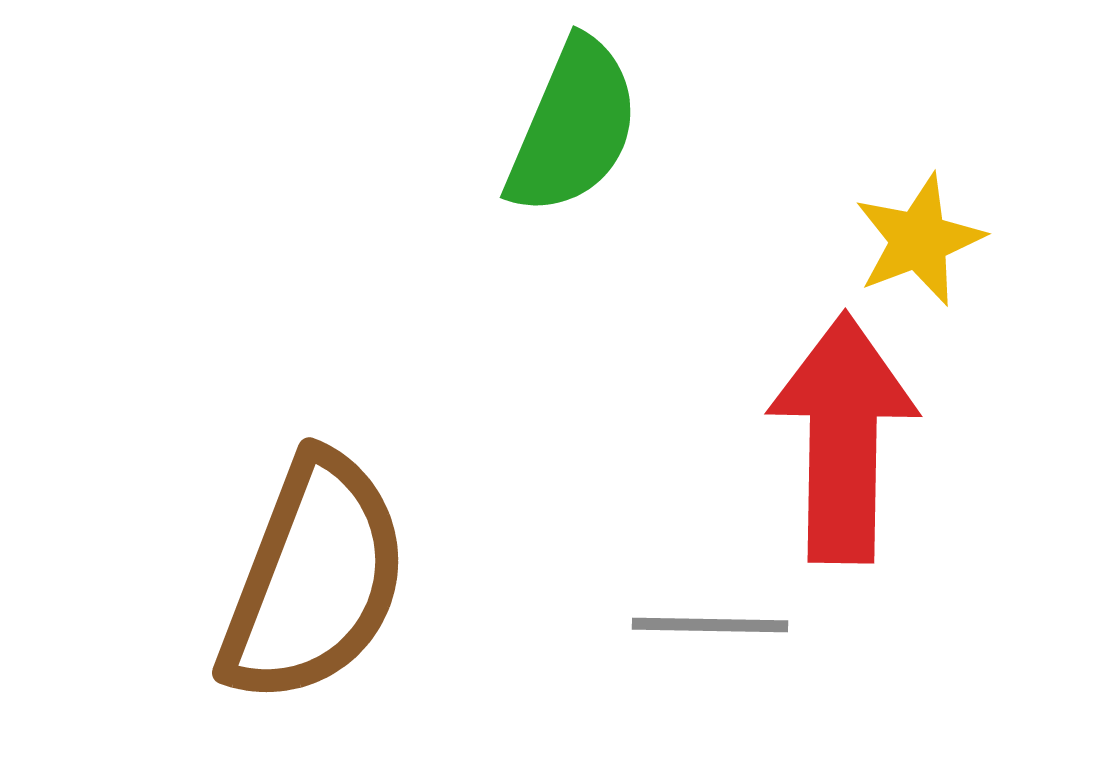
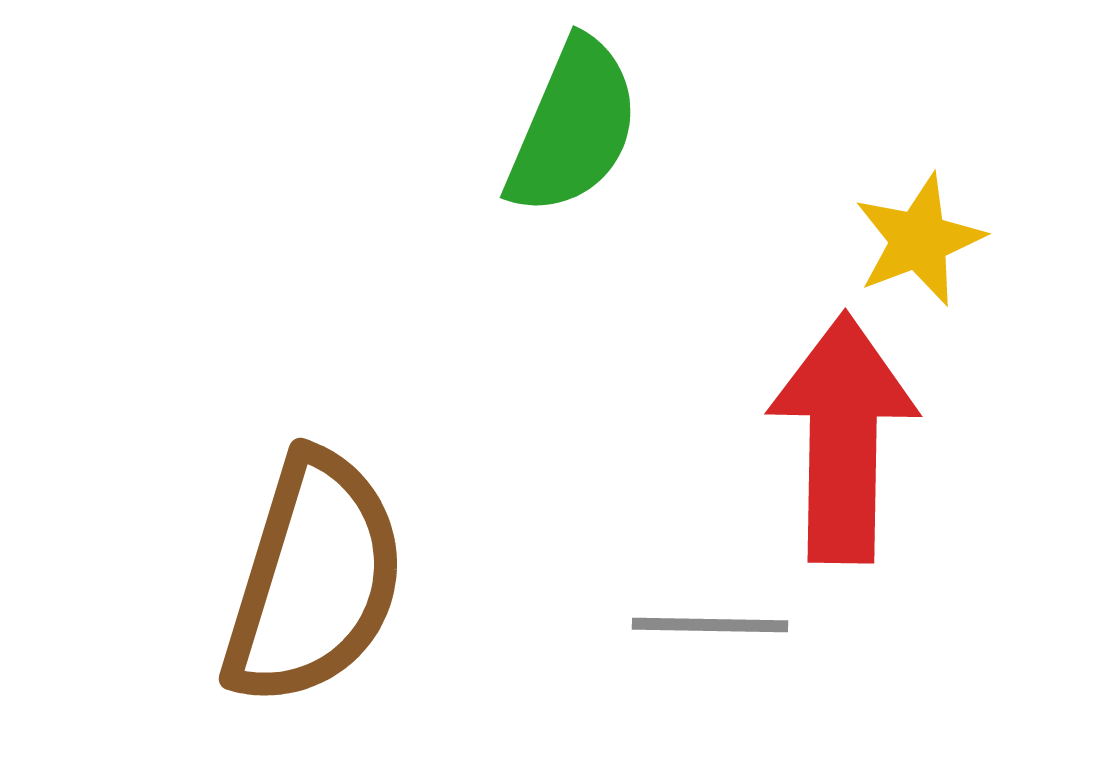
brown semicircle: rotated 4 degrees counterclockwise
